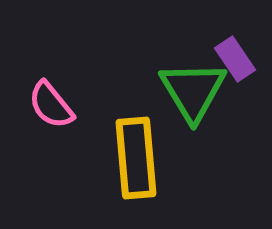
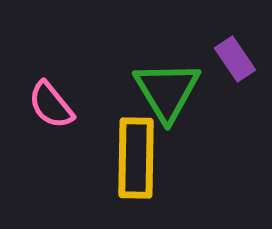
green triangle: moved 26 px left
yellow rectangle: rotated 6 degrees clockwise
